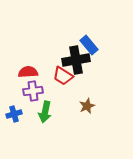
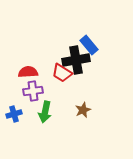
red trapezoid: moved 1 px left, 3 px up
brown star: moved 4 px left, 4 px down
